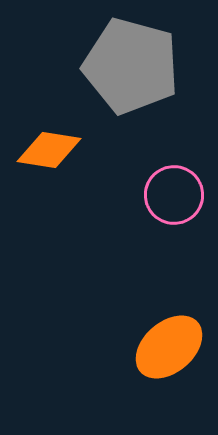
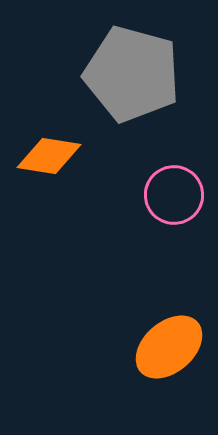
gray pentagon: moved 1 px right, 8 px down
orange diamond: moved 6 px down
